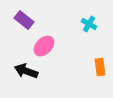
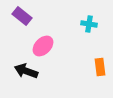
purple rectangle: moved 2 px left, 4 px up
cyan cross: rotated 21 degrees counterclockwise
pink ellipse: moved 1 px left
